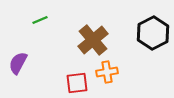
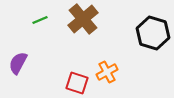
black hexagon: rotated 16 degrees counterclockwise
brown cross: moved 10 px left, 21 px up
orange cross: rotated 20 degrees counterclockwise
red square: rotated 25 degrees clockwise
